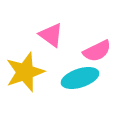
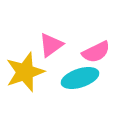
pink triangle: moved 10 px down; rotated 48 degrees clockwise
pink semicircle: moved 1 px left, 1 px down
